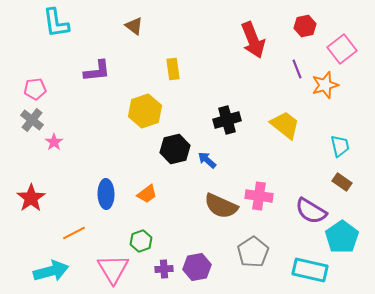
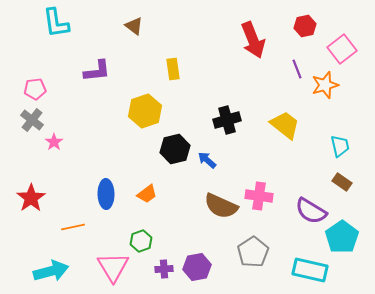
orange line: moved 1 px left, 6 px up; rotated 15 degrees clockwise
pink triangle: moved 2 px up
